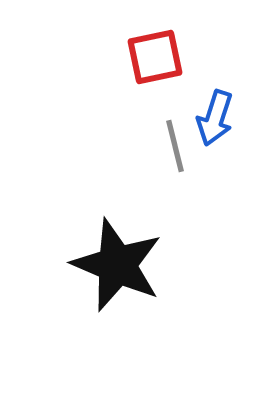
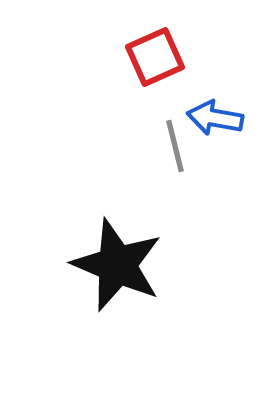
red square: rotated 12 degrees counterclockwise
blue arrow: rotated 82 degrees clockwise
